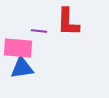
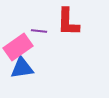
pink rectangle: moved 1 px up; rotated 40 degrees counterclockwise
